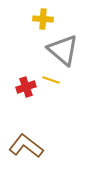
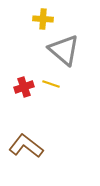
gray triangle: moved 1 px right
yellow line: moved 4 px down
red cross: moved 2 px left
